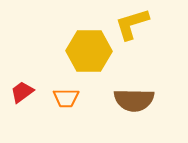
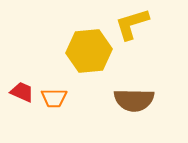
yellow hexagon: rotated 6 degrees counterclockwise
red trapezoid: rotated 60 degrees clockwise
orange trapezoid: moved 12 px left
